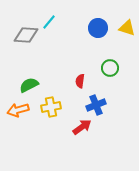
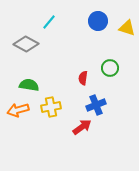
blue circle: moved 7 px up
gray diamond: moved 9 px down; rotated 25 degrees clockwise
red semicircle: moved 3 px right, 3 px up
green semicircle: rotated 36 degrees clockwise
